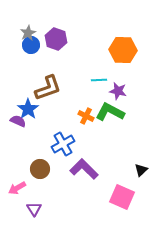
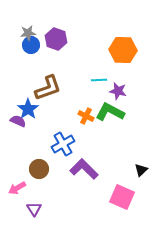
gray star: rotated 21 degrees clockwise
brown circle: moved 1 px left
